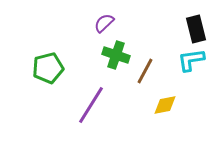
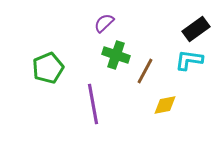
black rectangle: rotated 68 degrees clockwise
cyan L-shape: moved 2 px left; rotated 16 degrees clockwise
green pentagon: rotated 8 degrees counterclockwise
purple line: moved 2 px right, 1 px up; rotated 42 degrees counterclockwise
